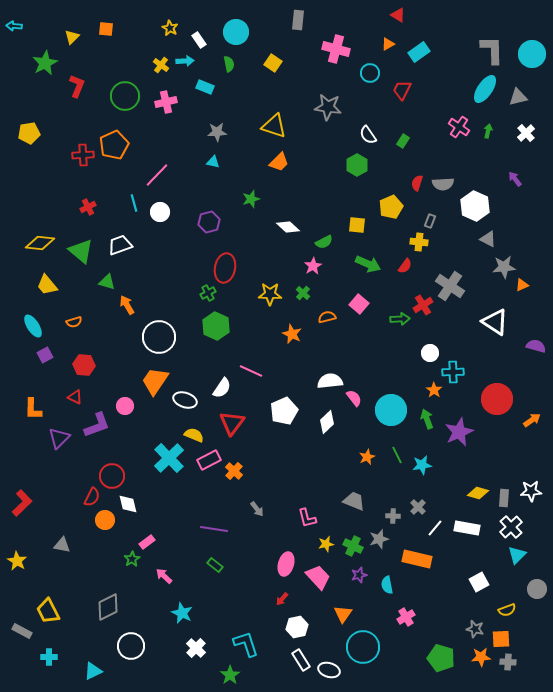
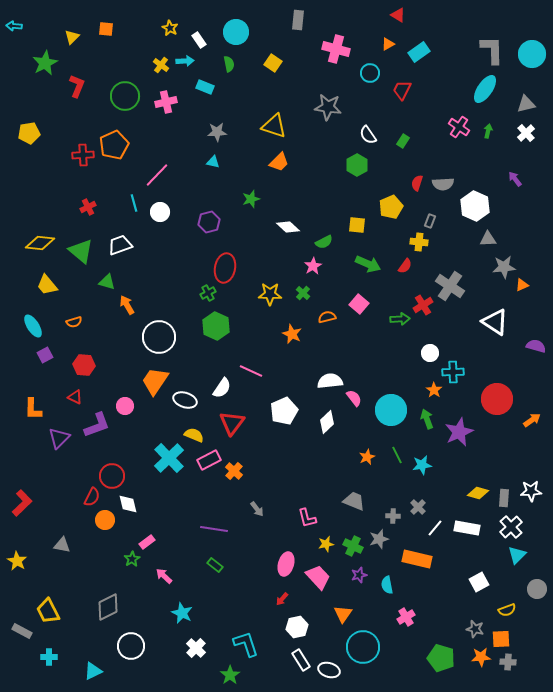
gray triangle at (518, 97): moved 8 px right, 7 px down
gray triangle at (488, 239): rotated 30 degrees counterclockwise
